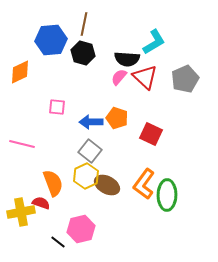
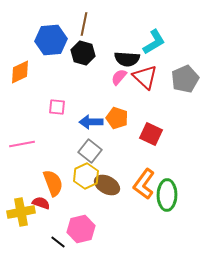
pink line: rotated 25 degrees counterclockwise
